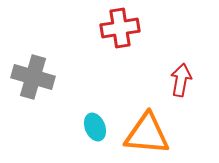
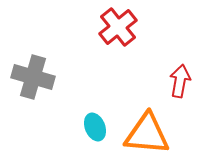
red cross: moved 2 px left, 1 px up; rotated 30 degrees counterclockwise
red arrow: moved 1 px left, 1 px down
